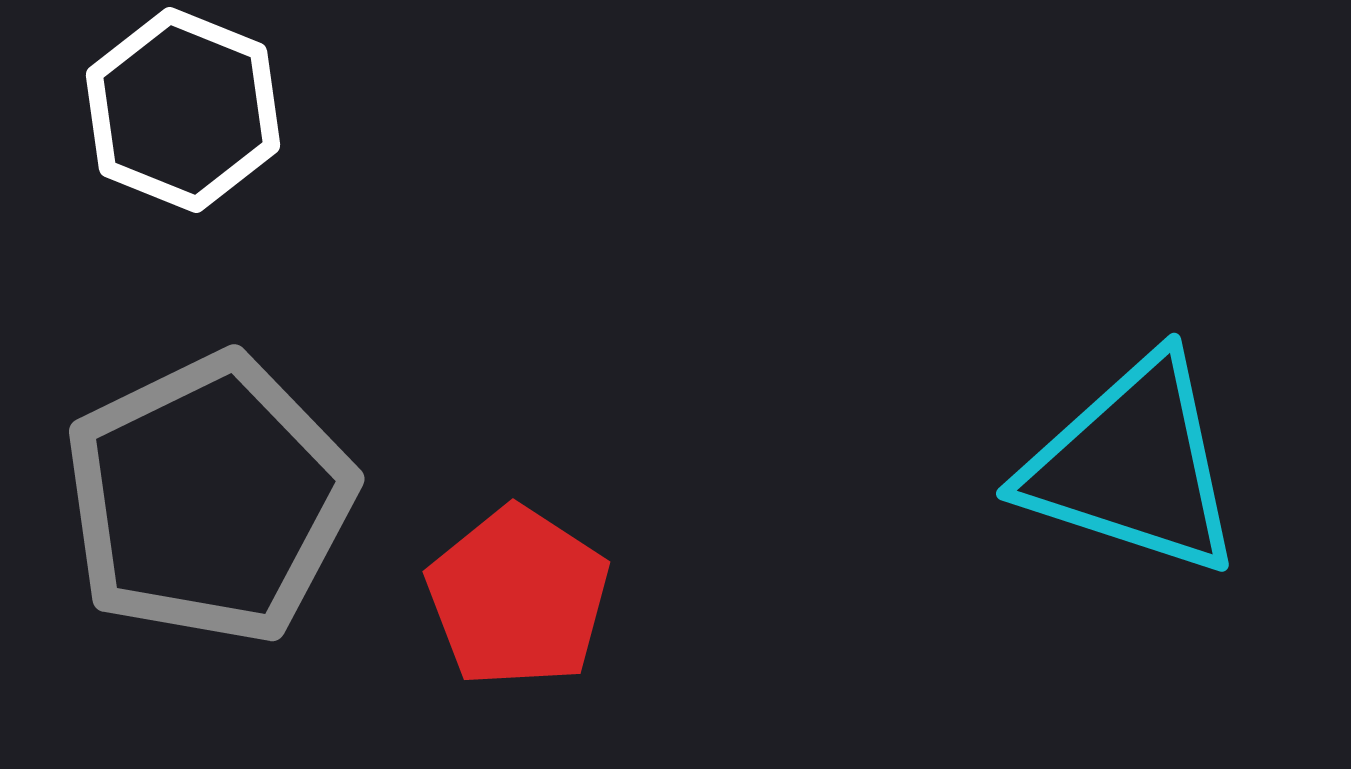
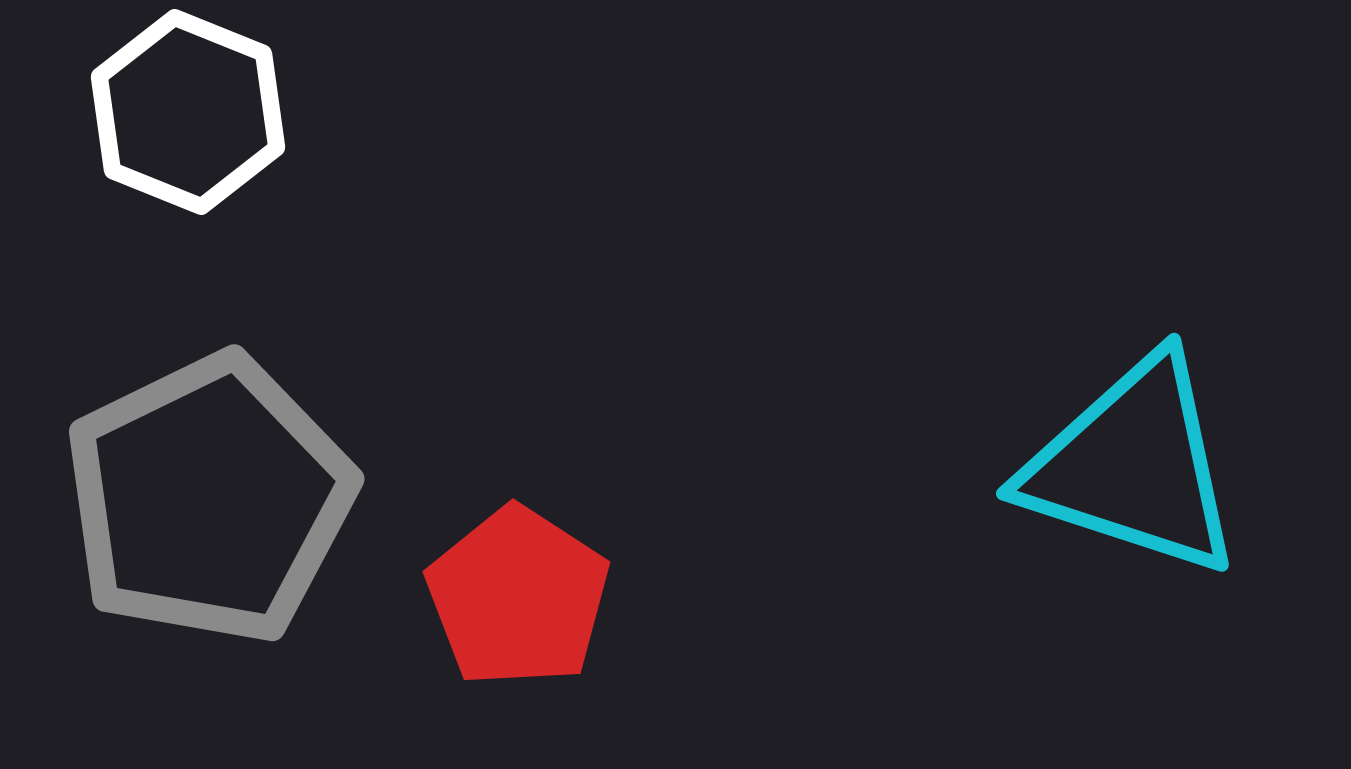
white hexagon: moved 5 px right, 2 px down
